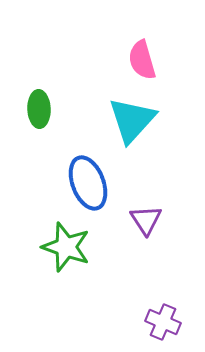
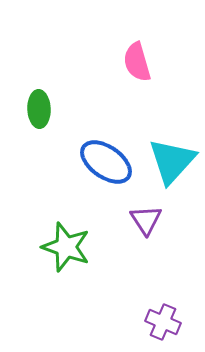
pink semicircle: moved 5 px left, 2 px down
cyan triangle: moved 40 px right, 41 px down
blue ellipse: moved 18 px right, 21 px up; rotated 34 degrees counterclockwise
